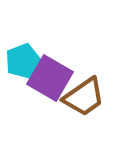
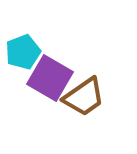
cyan pentagon: moved 9 px up
